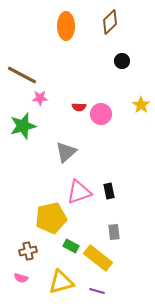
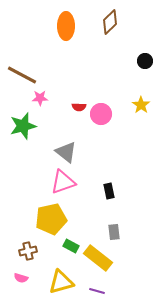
black circle: moved 23 px right
gray triangle: rotated 40 degrees counterclockwise
pink triangle: moved 16 px left, 10 px up
yellow pentagon: moved 1 px down
